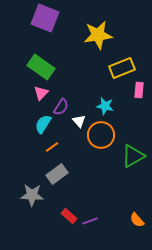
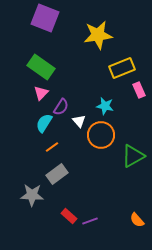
pink rectangle: rotated 28 degrees counterclockwise
cyan semicircle: moved 1 px right, 1 px up
